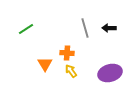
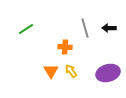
orange cross: moved 2 px left, 6 px up
orange triangle: moved 6 px right, 7 px down
purple ellipse: moved 2 px left
